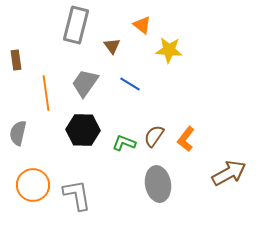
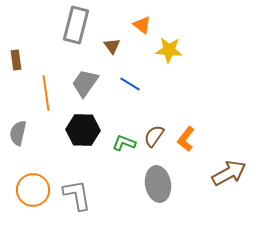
orange circle: moved 5 px down
